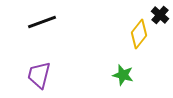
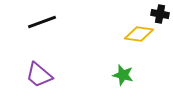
black cross: moved 1 px up; rotated 30 degrees counterclockwise
yellow diamond: rotated 60 degrees clockwise
purple trapezoid: rotated 64 degrees counterclockwise
